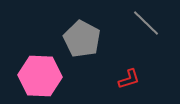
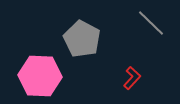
gray line: moved 5 px right
red L-shape: moved 3 px right, 1 px up; rotated 30 degrees counterclockwise
